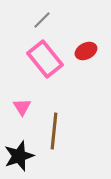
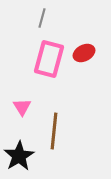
gray line: moved 2 px up; rotated 30 degrees counterclockwise
red ellipse: moved 2 px left, 2 px down
pink rectangle: moved 4 px right; rotated 54 degrees clockwise
black star: rotated 12 degrees counterclockwise
